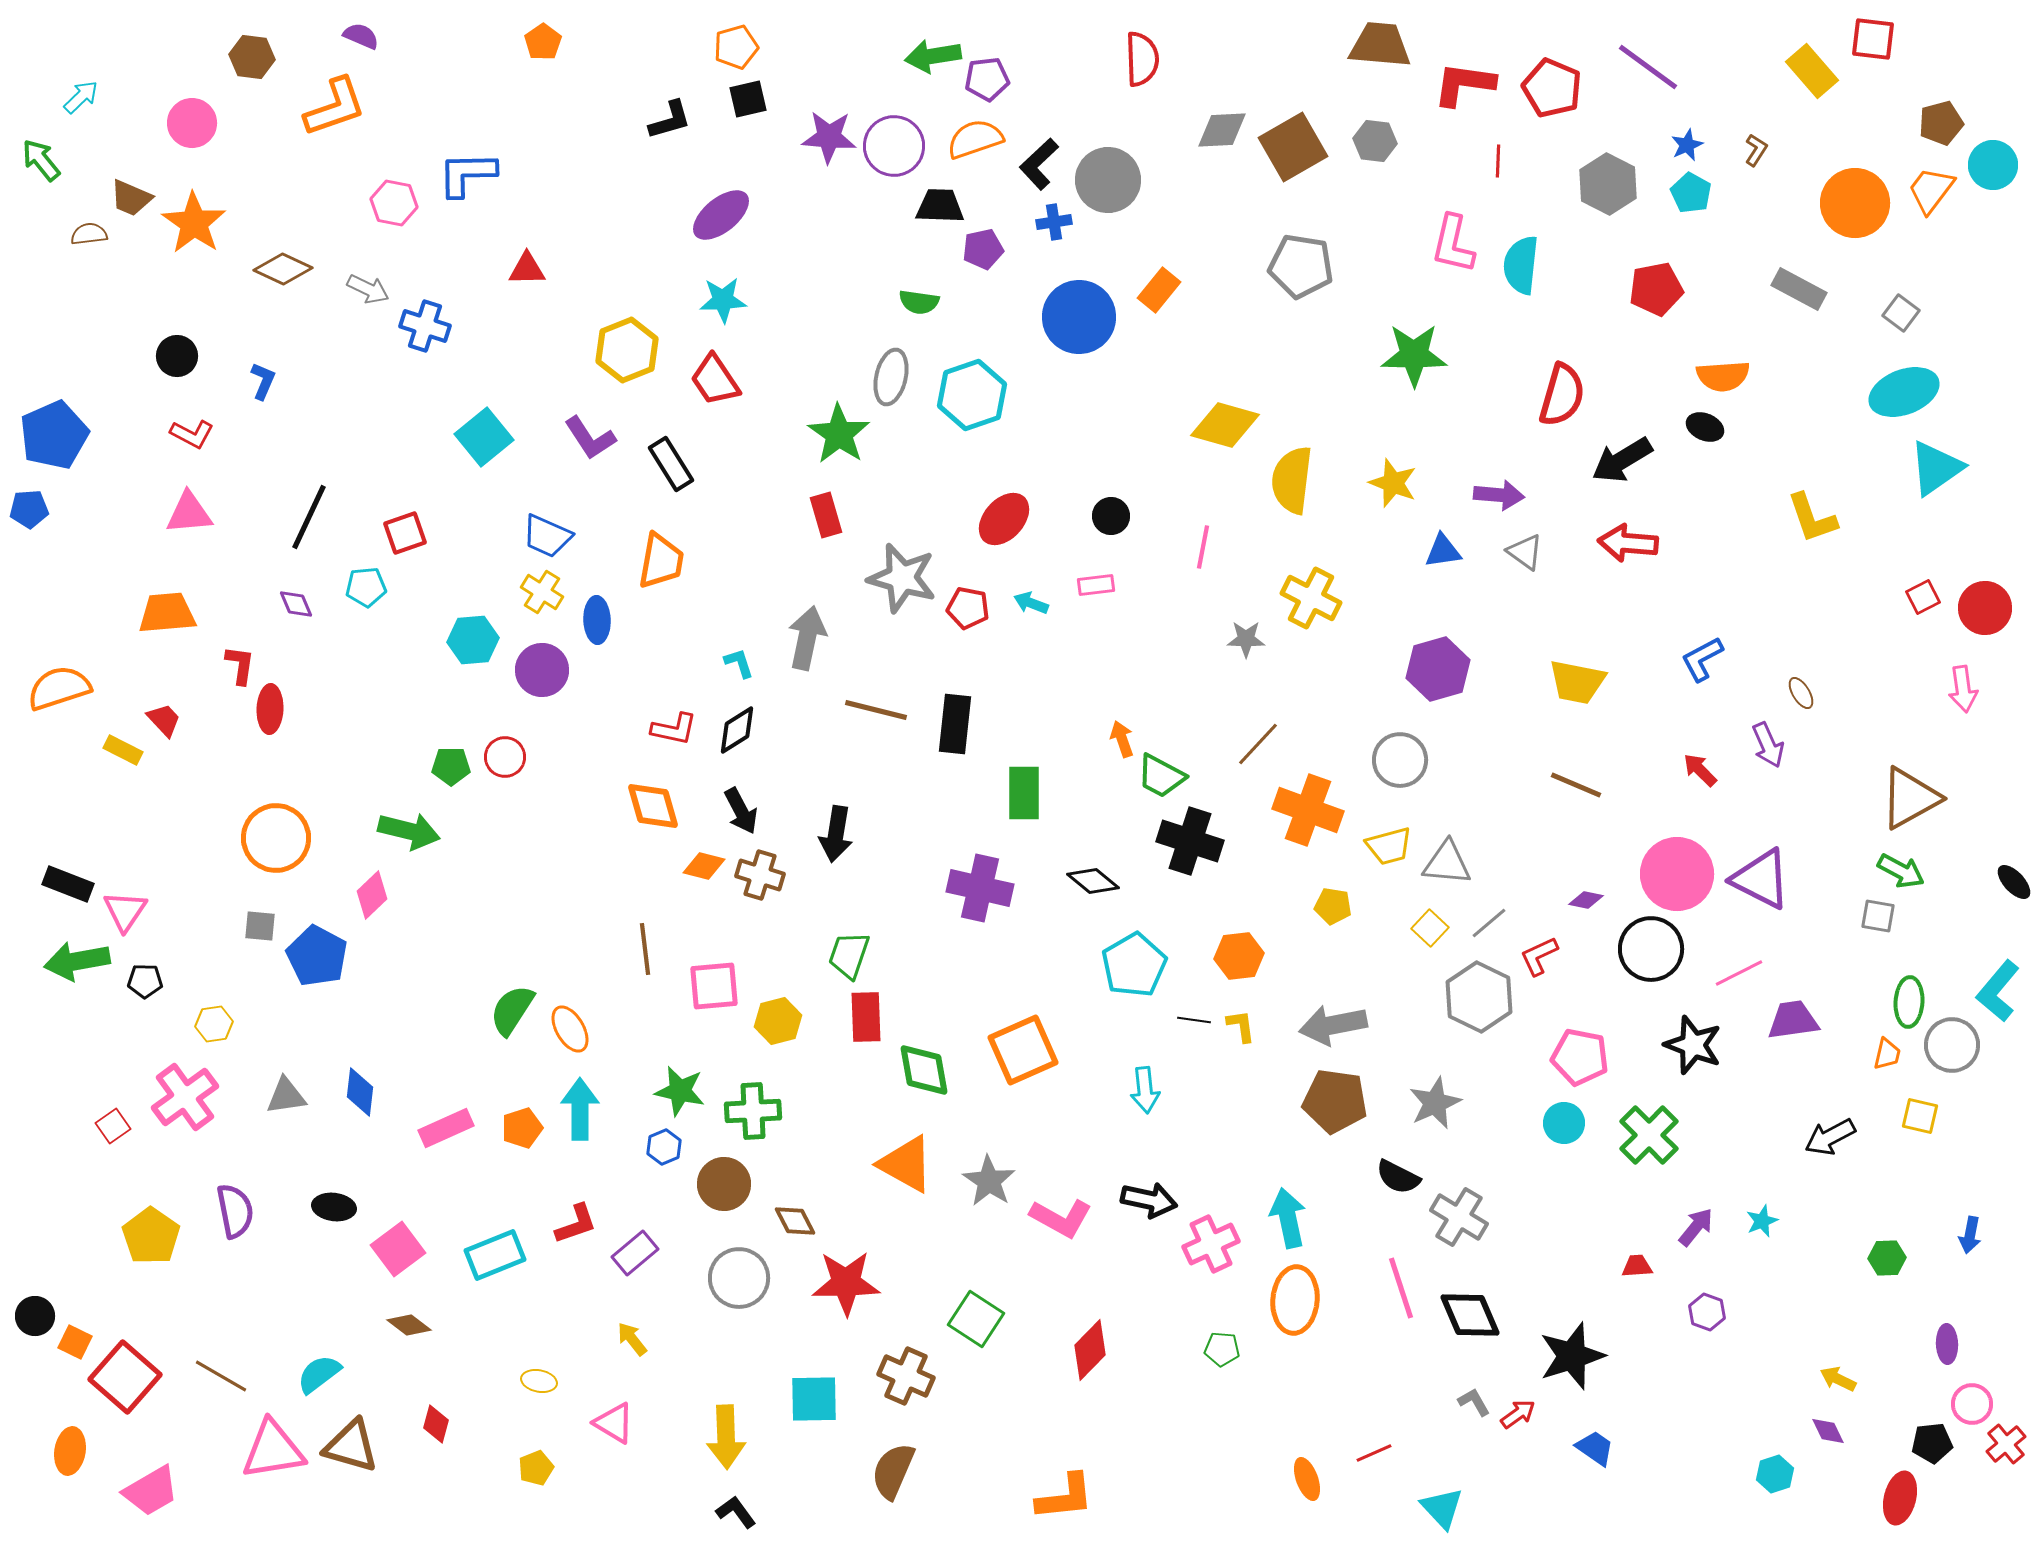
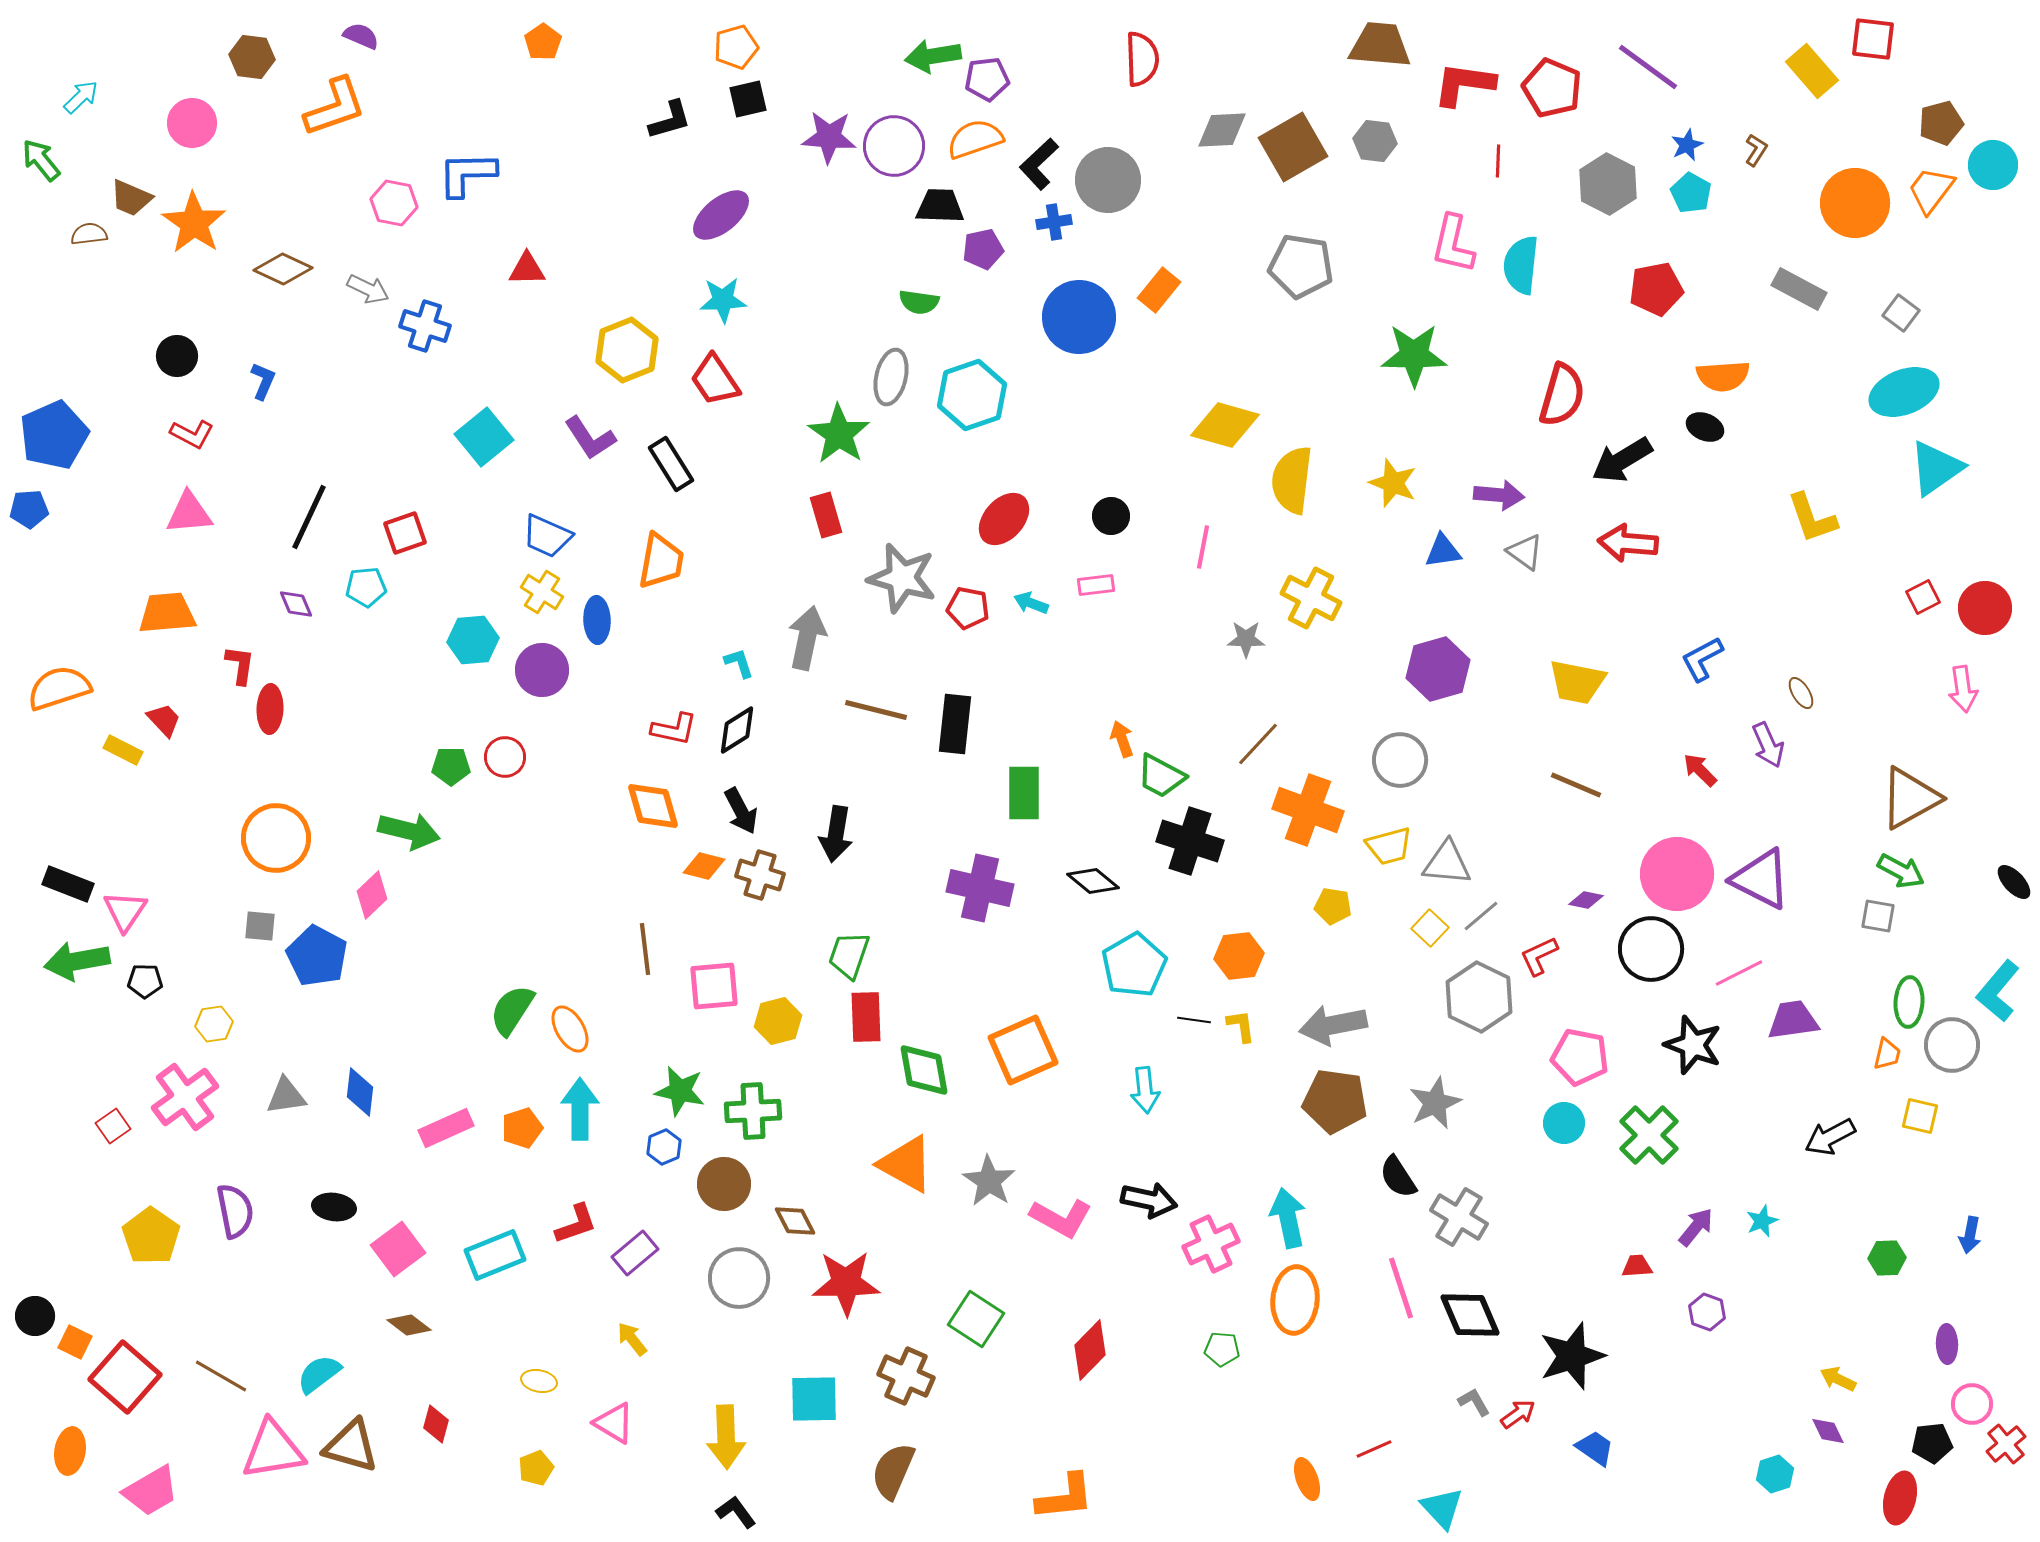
gray line at (1489, 923): moved 8 px left, 7 px up
black semicircle at (1398, 1177): rotated 30 degrees clockwise
red line at (1374, 1453): moved 4 px up
